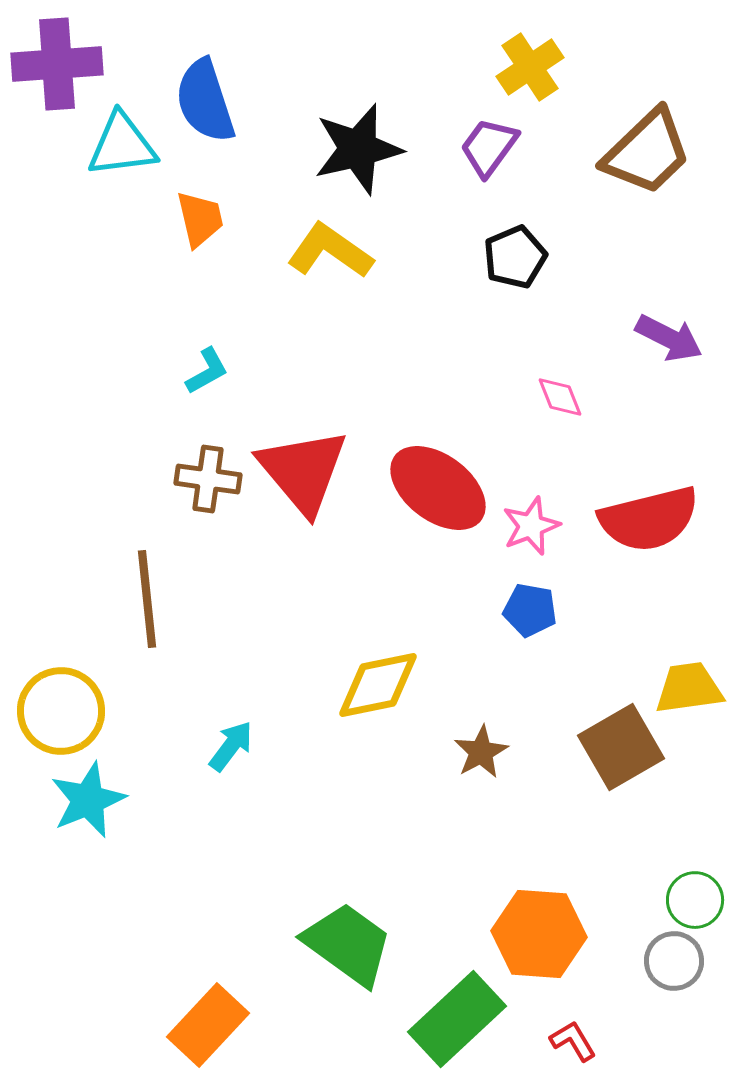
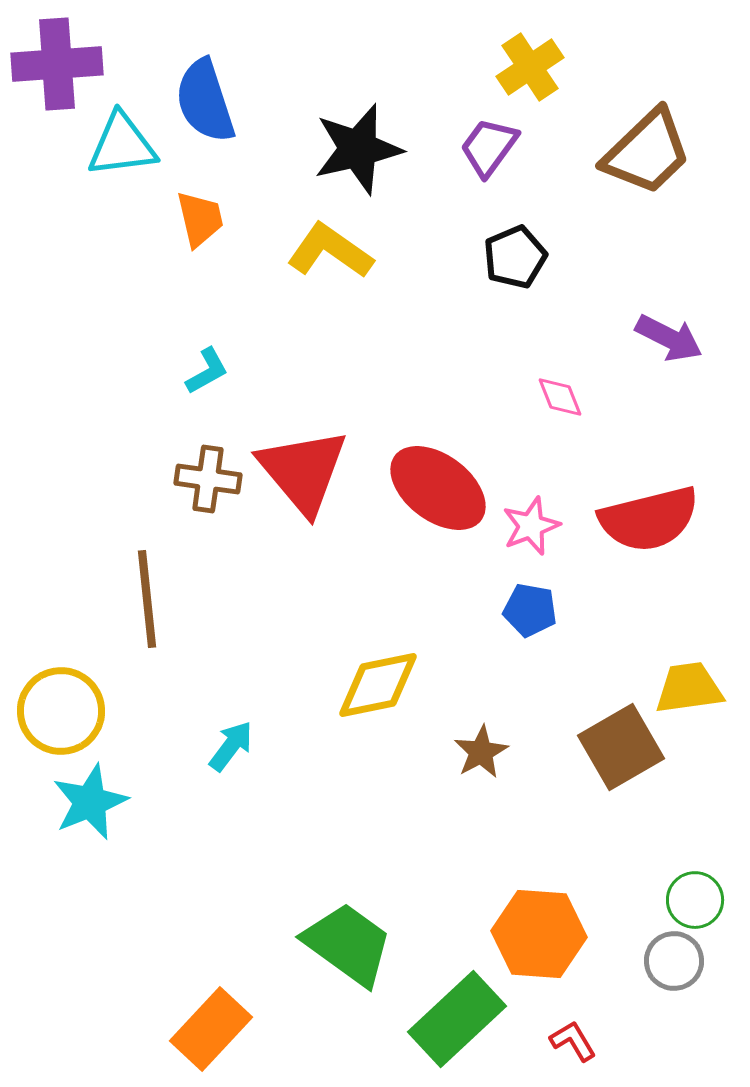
cyan star: moved 2 px right, 2 px down
orange rectangle: moved 3 px right, 4 px down
